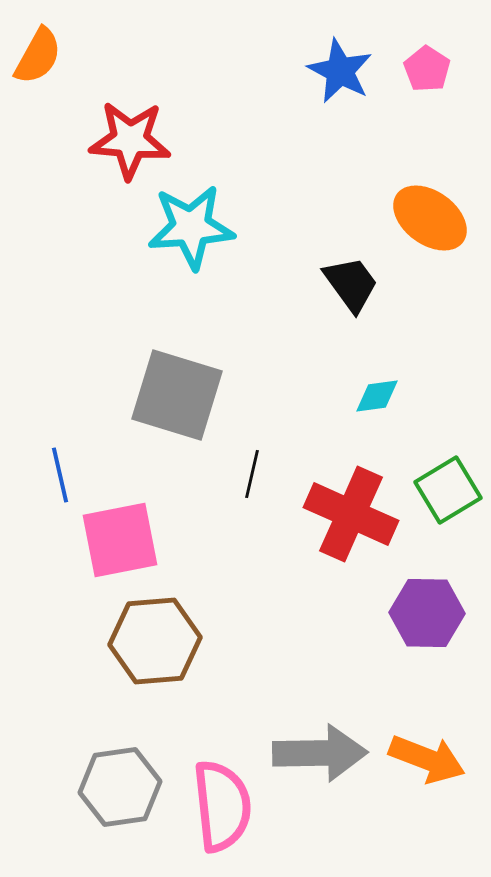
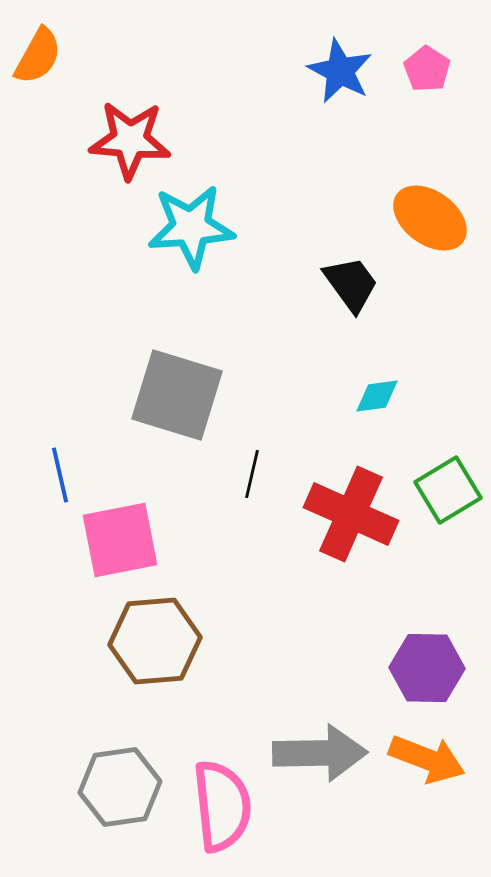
purple hexagon: moved 55 px down
